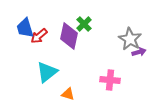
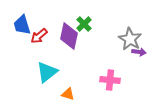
blue trapezoid: moved 3 px left, 3 px up
purple arrow: rotated 24 degrees clockwise
